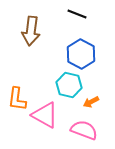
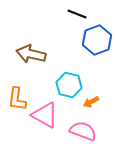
brown arrow: moved 23 px down; rotated 96 degrees clockwise
blue hexagon: moved 16 px right, 14 px up; rotated 12 degrees clockwise
pink semicircle: moved 1 px left, 1 px down
